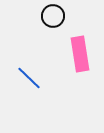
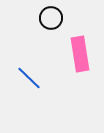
black circle: moved 2 px left, 2 px down
